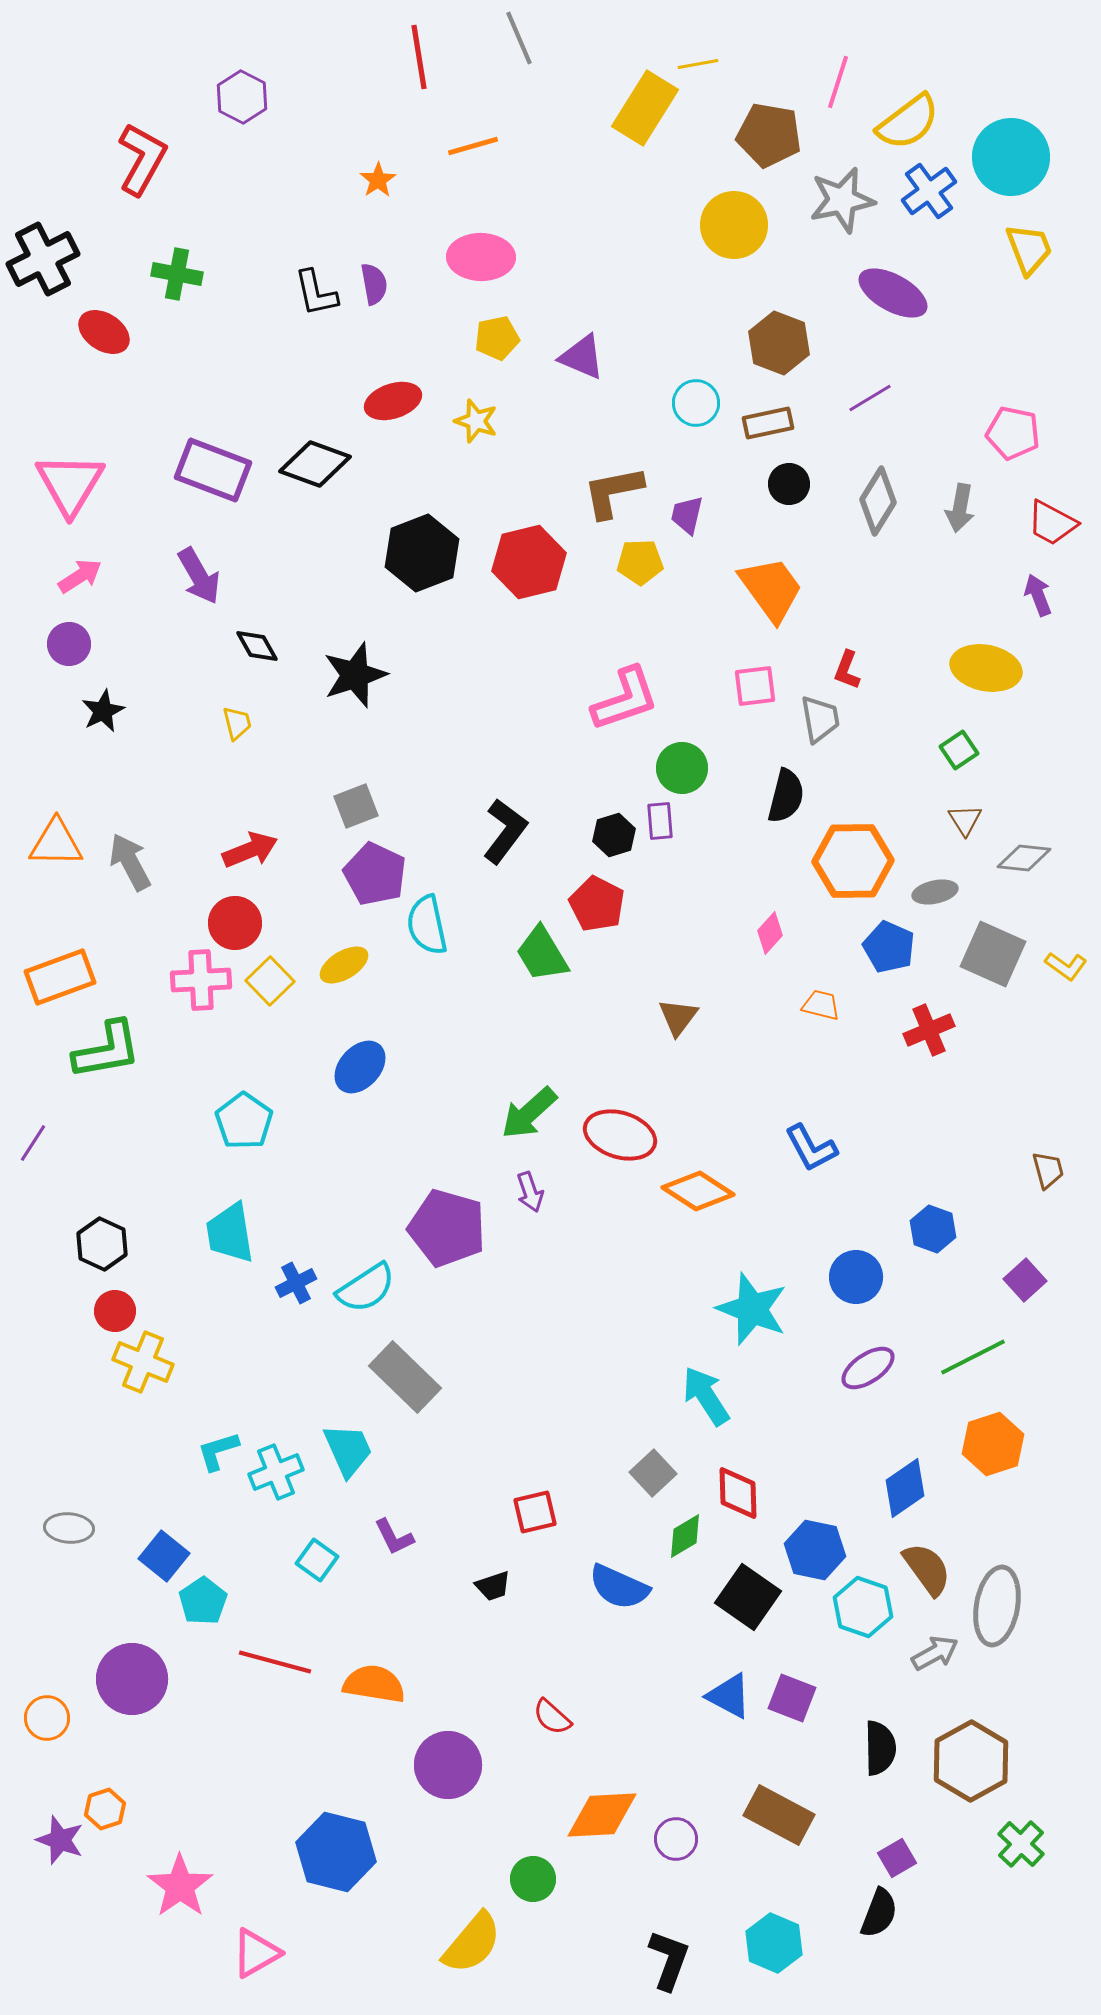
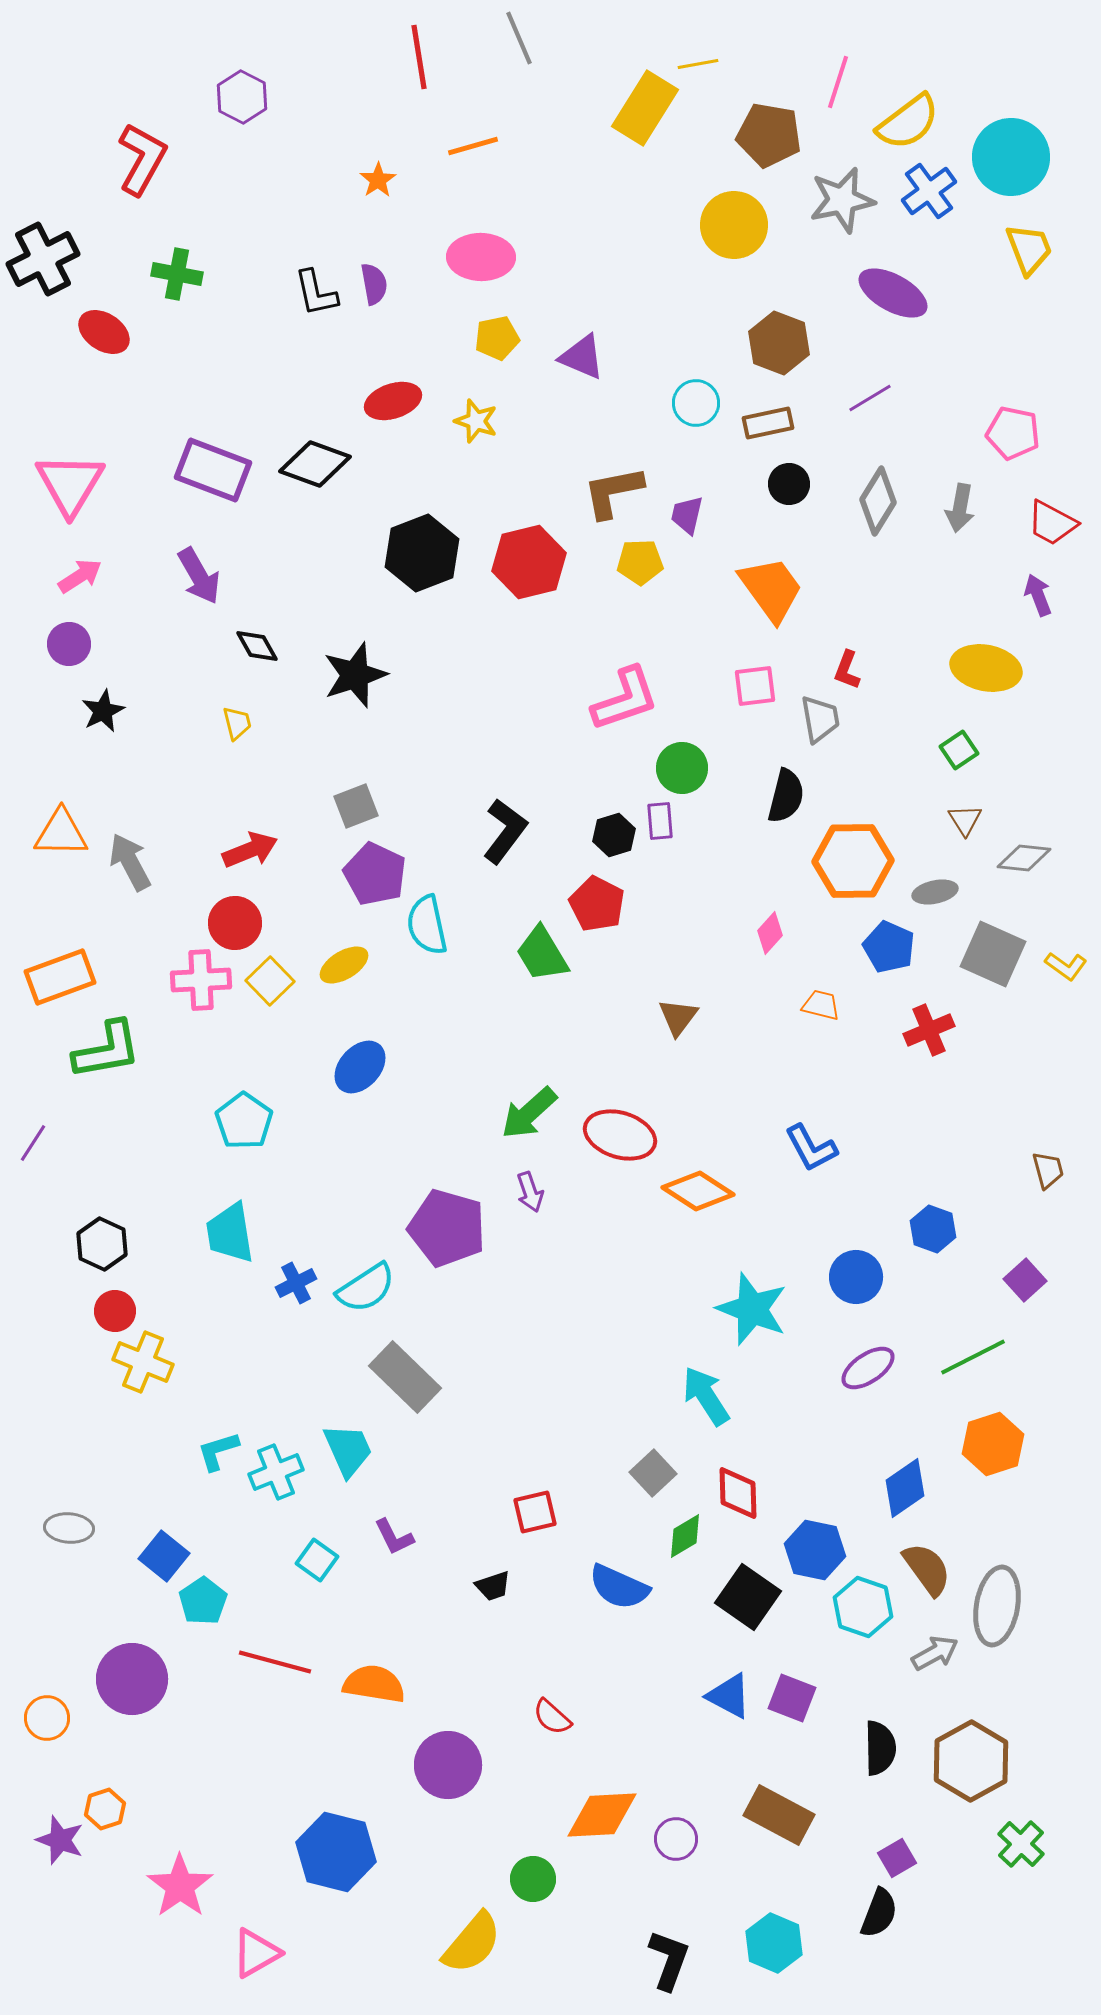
orange triangle at (56, 843): moved 5 px right, 10 px up
